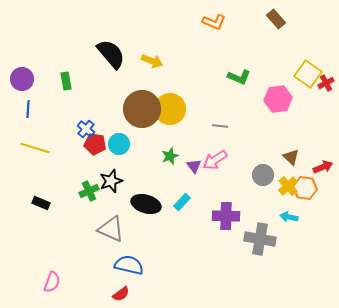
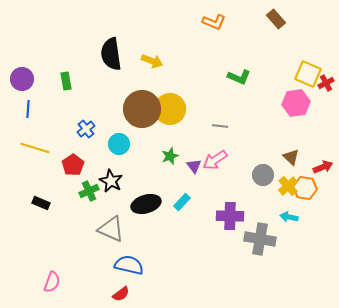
black semicircle: rotated 148 degrees counterclockwise
yellow square: rotated 12 degrees counterclockwise
pink hexagon: moved 18 px right, 4 px down
blue cross: rotated 12 degrees clockwise
red pentagon: moved 22 px left, 21 px down; rotated 30 degrees clockwise
black star: rotated 25 degrees counterclockwise
black ellipse: rotated 32 degrees counterclockwise
purple cross: moved 4 px right
